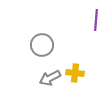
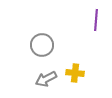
gray arrow: moved 4 px left, 1 px down
